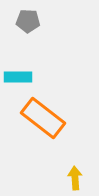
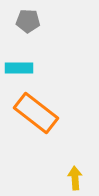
cyan rectangle: moved 1 px right, 9 px up
orange rectangle: moved 7 px left, 5 px up
